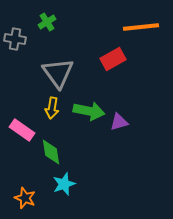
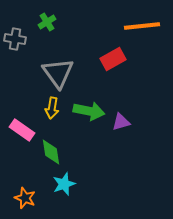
orange line: moved 1 px right, 1 px up
purple triangle: moved 2 px right
